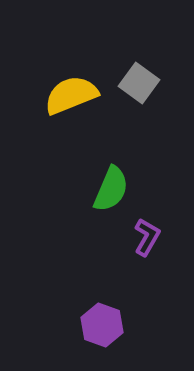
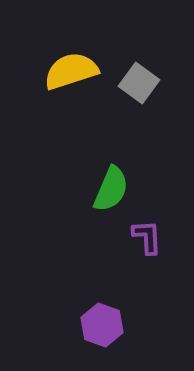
yellow semicircle: moved 24 px up; rotated 4 degrees clockwise
purple L-shape: rotated 33 degrees counterclockwise
